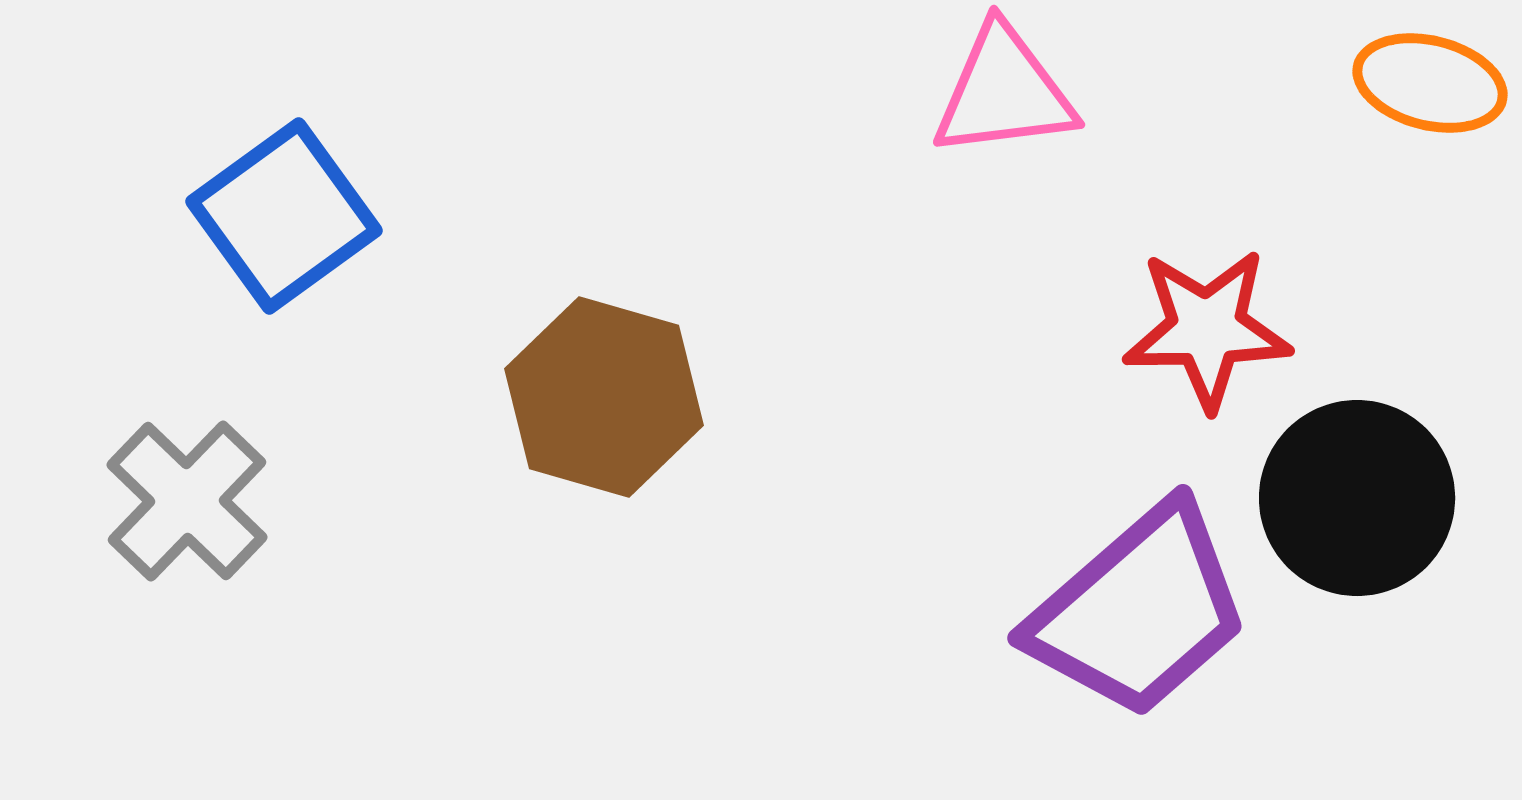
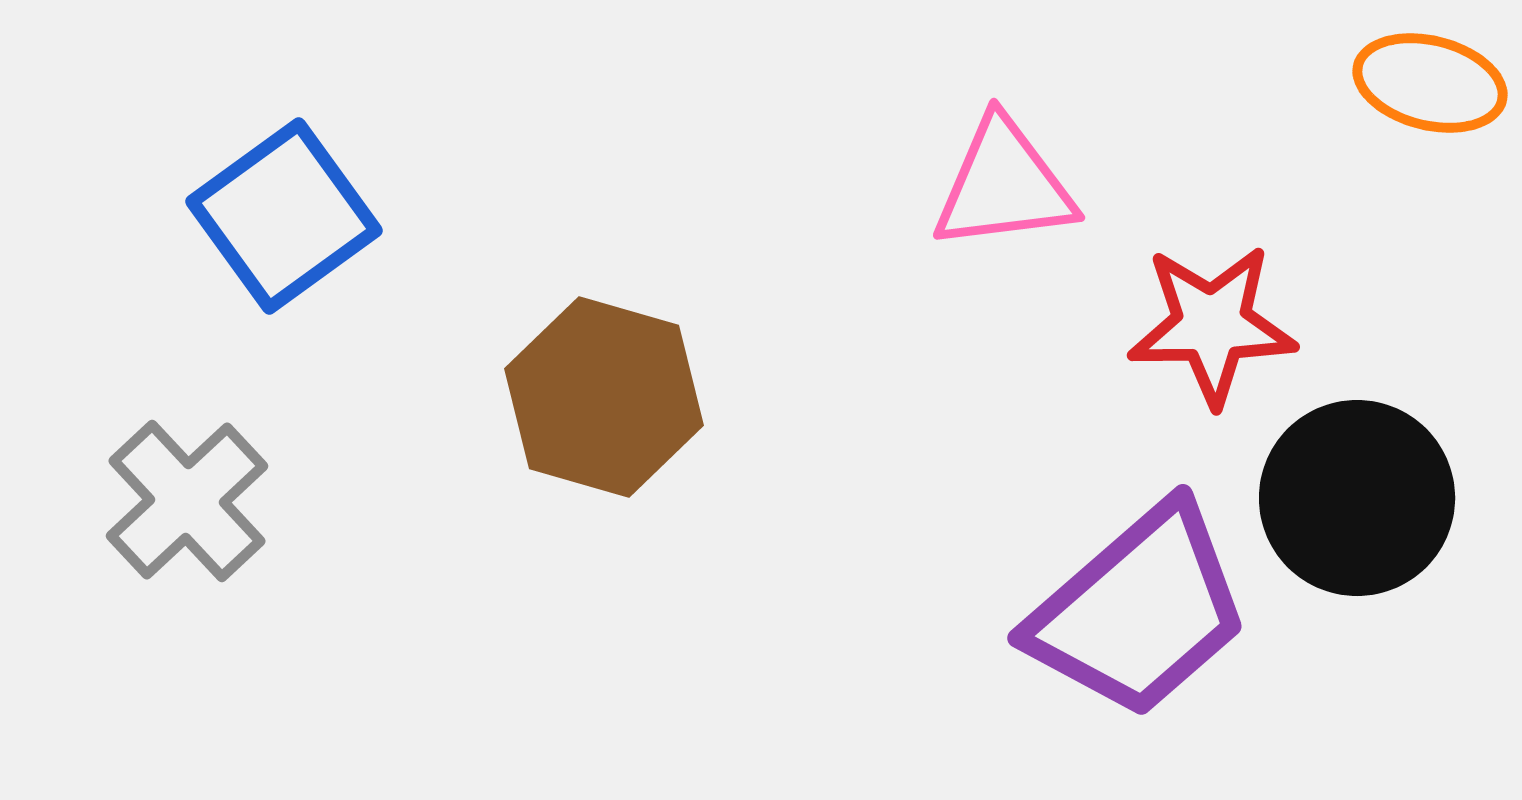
pink triangle: moved 93 px down
red star: moved 5 px right, 4 px up
gray cross: rotated 3 degrees clockwise
